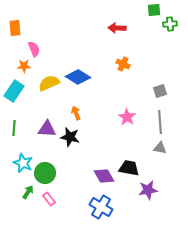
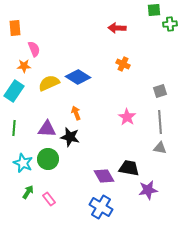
green circle: moved 3 px right, 14 px up
